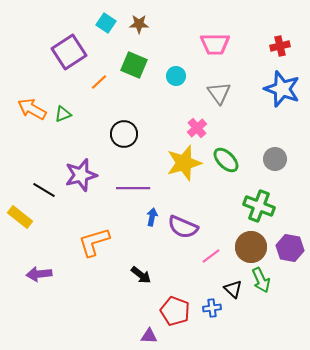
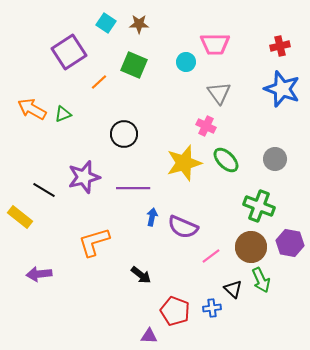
cyan circle: moved 10 px right, 14 px up
pink cross: moved 9 px right, 2 px up; rotated 24 degrees counterclockwise
purple star: moved 3 px right, 2 px down
purple hexagon: moved 5 px up
